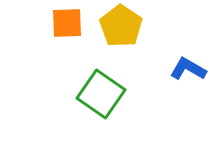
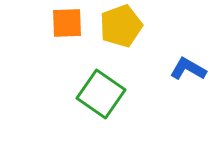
yellow pentagon: rotated 18 degrees clockwise
